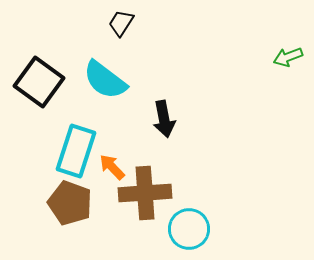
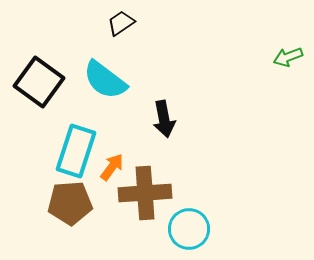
black trapezoid: rotated 24 degrees clockwise
orange arrow: rotated 80 degrees clockwise
brown pentagon: rotated 24 degrees counterclockwise
